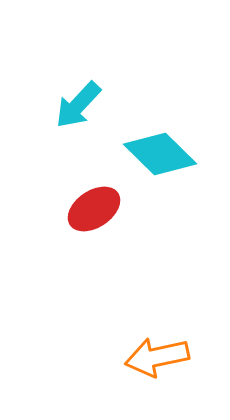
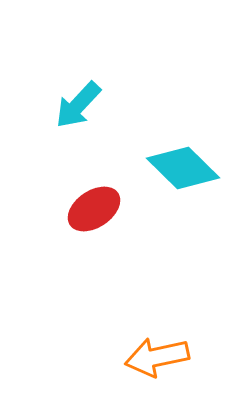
cyan diamond: moved 23 px right, 14 px down
